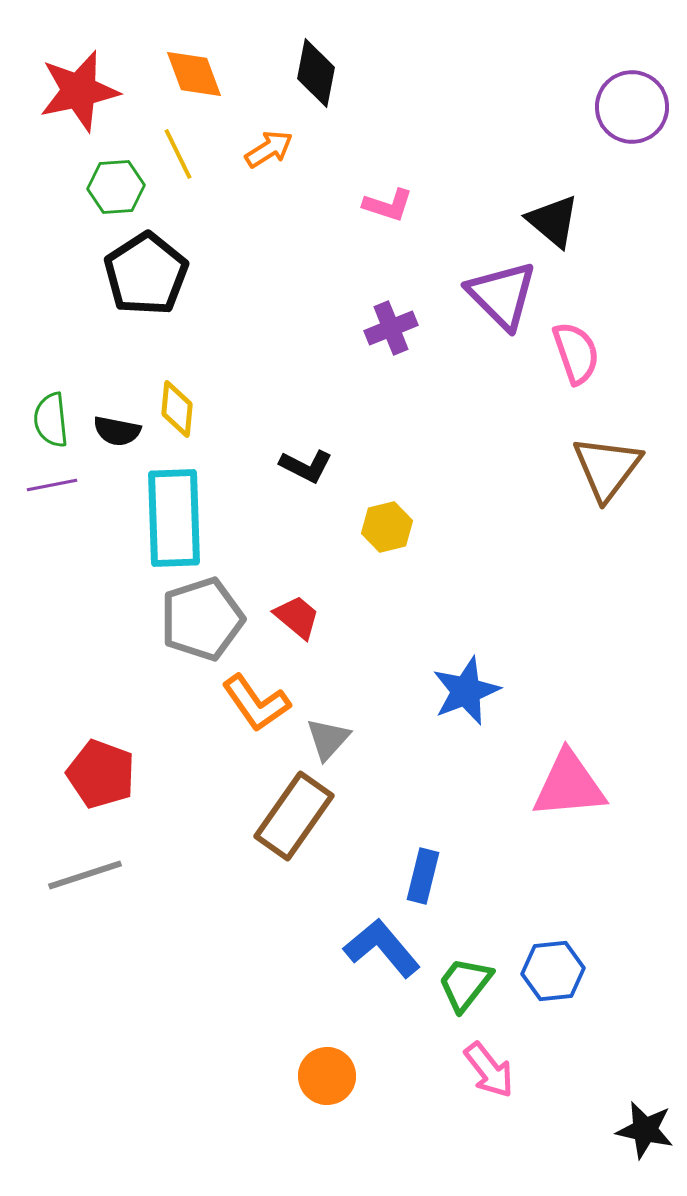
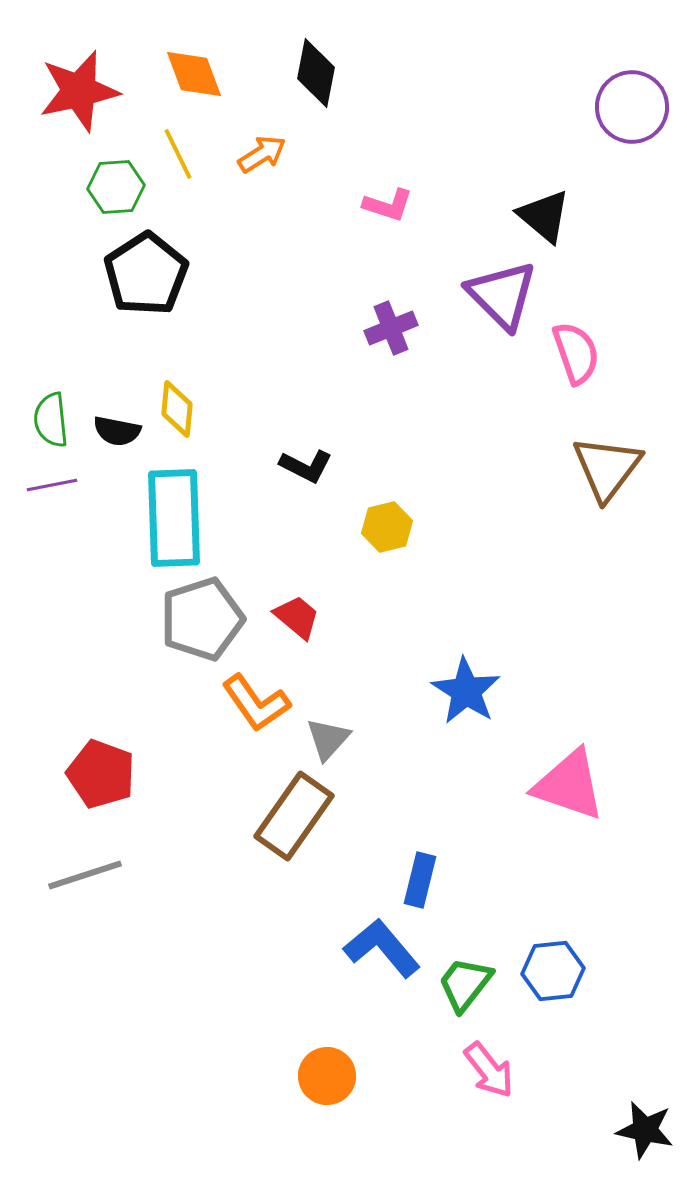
orange arrow: moved 7 px left, 5 px down
black triangle: moved 9 px left, 5 px up
blue star: rotated 18 degrees counterclockwise
pink triangle: rotated 24 degrees clockwise
blue rectangle: moved 3 px left, 4 px down
